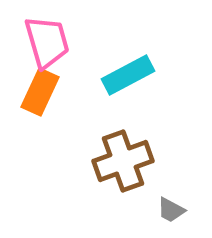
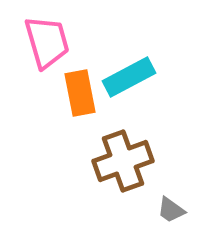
cyan rectangle: moved 1 px right, 2 px down
orange rectangle: moved 40 px right, 1 px down; rotated 36 degrees counterclockwise
gray trapezoid: rotated 8 degrees clockwise
